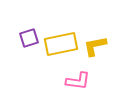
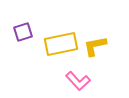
purple square: moved 6 px left, 6 px up
pink L-shape: rotated 40 degrees clockwise
